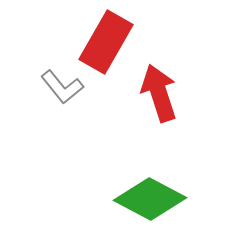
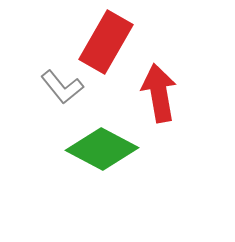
red arrow: rotated 8 degrees clockwise
green diamond: moved 48 px left, 50 px up
